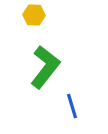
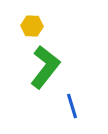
yellow hexagon: moved 2 px left, 11 px down
